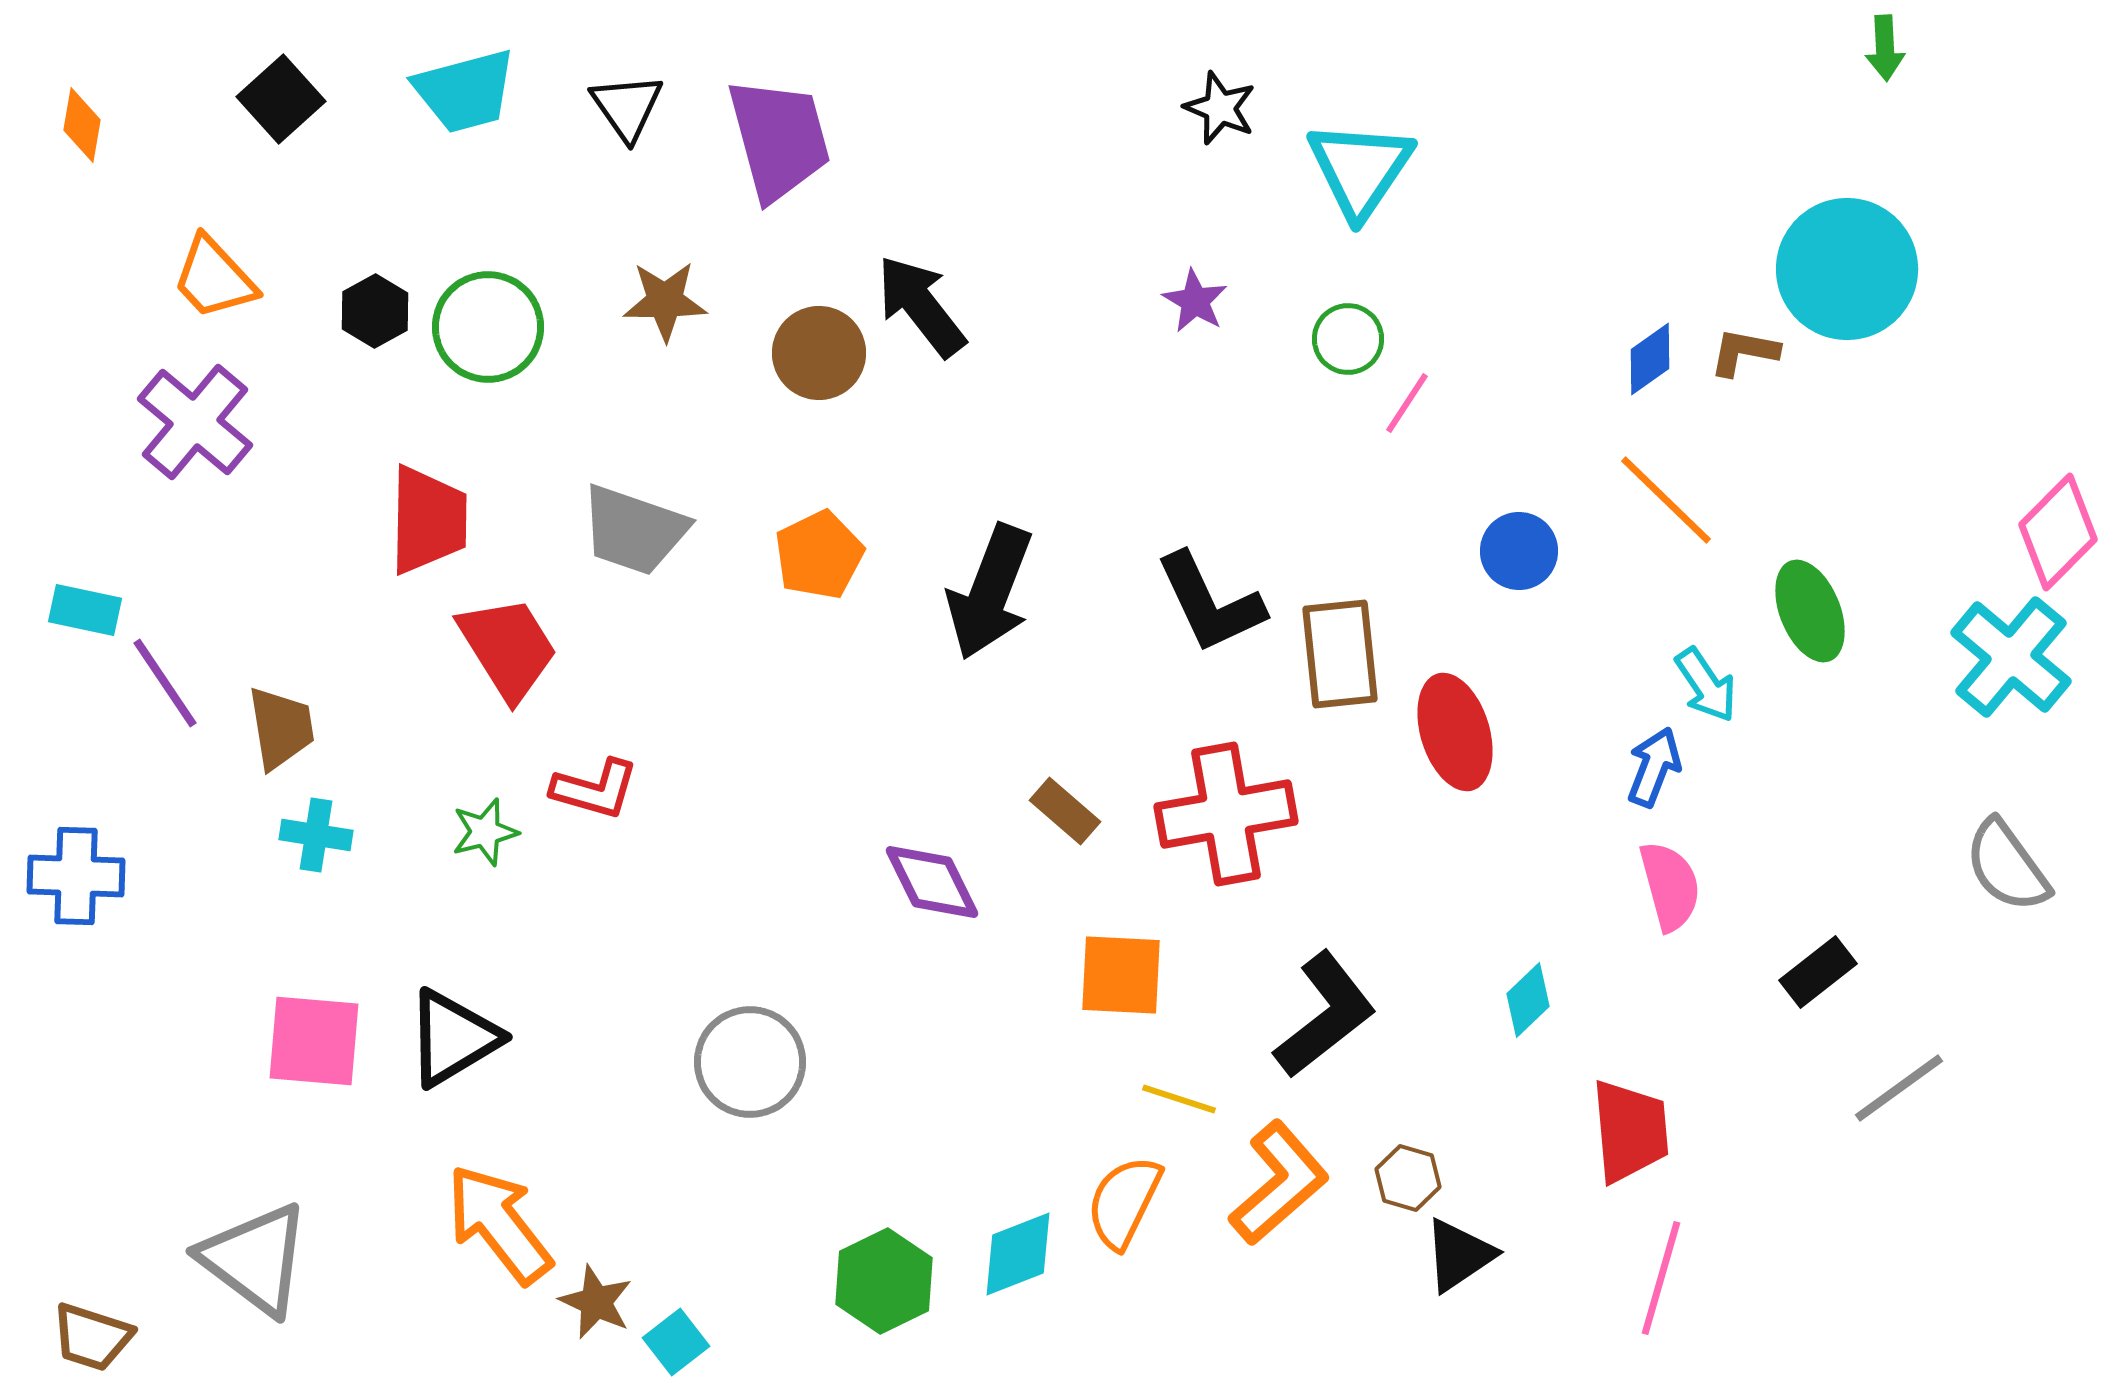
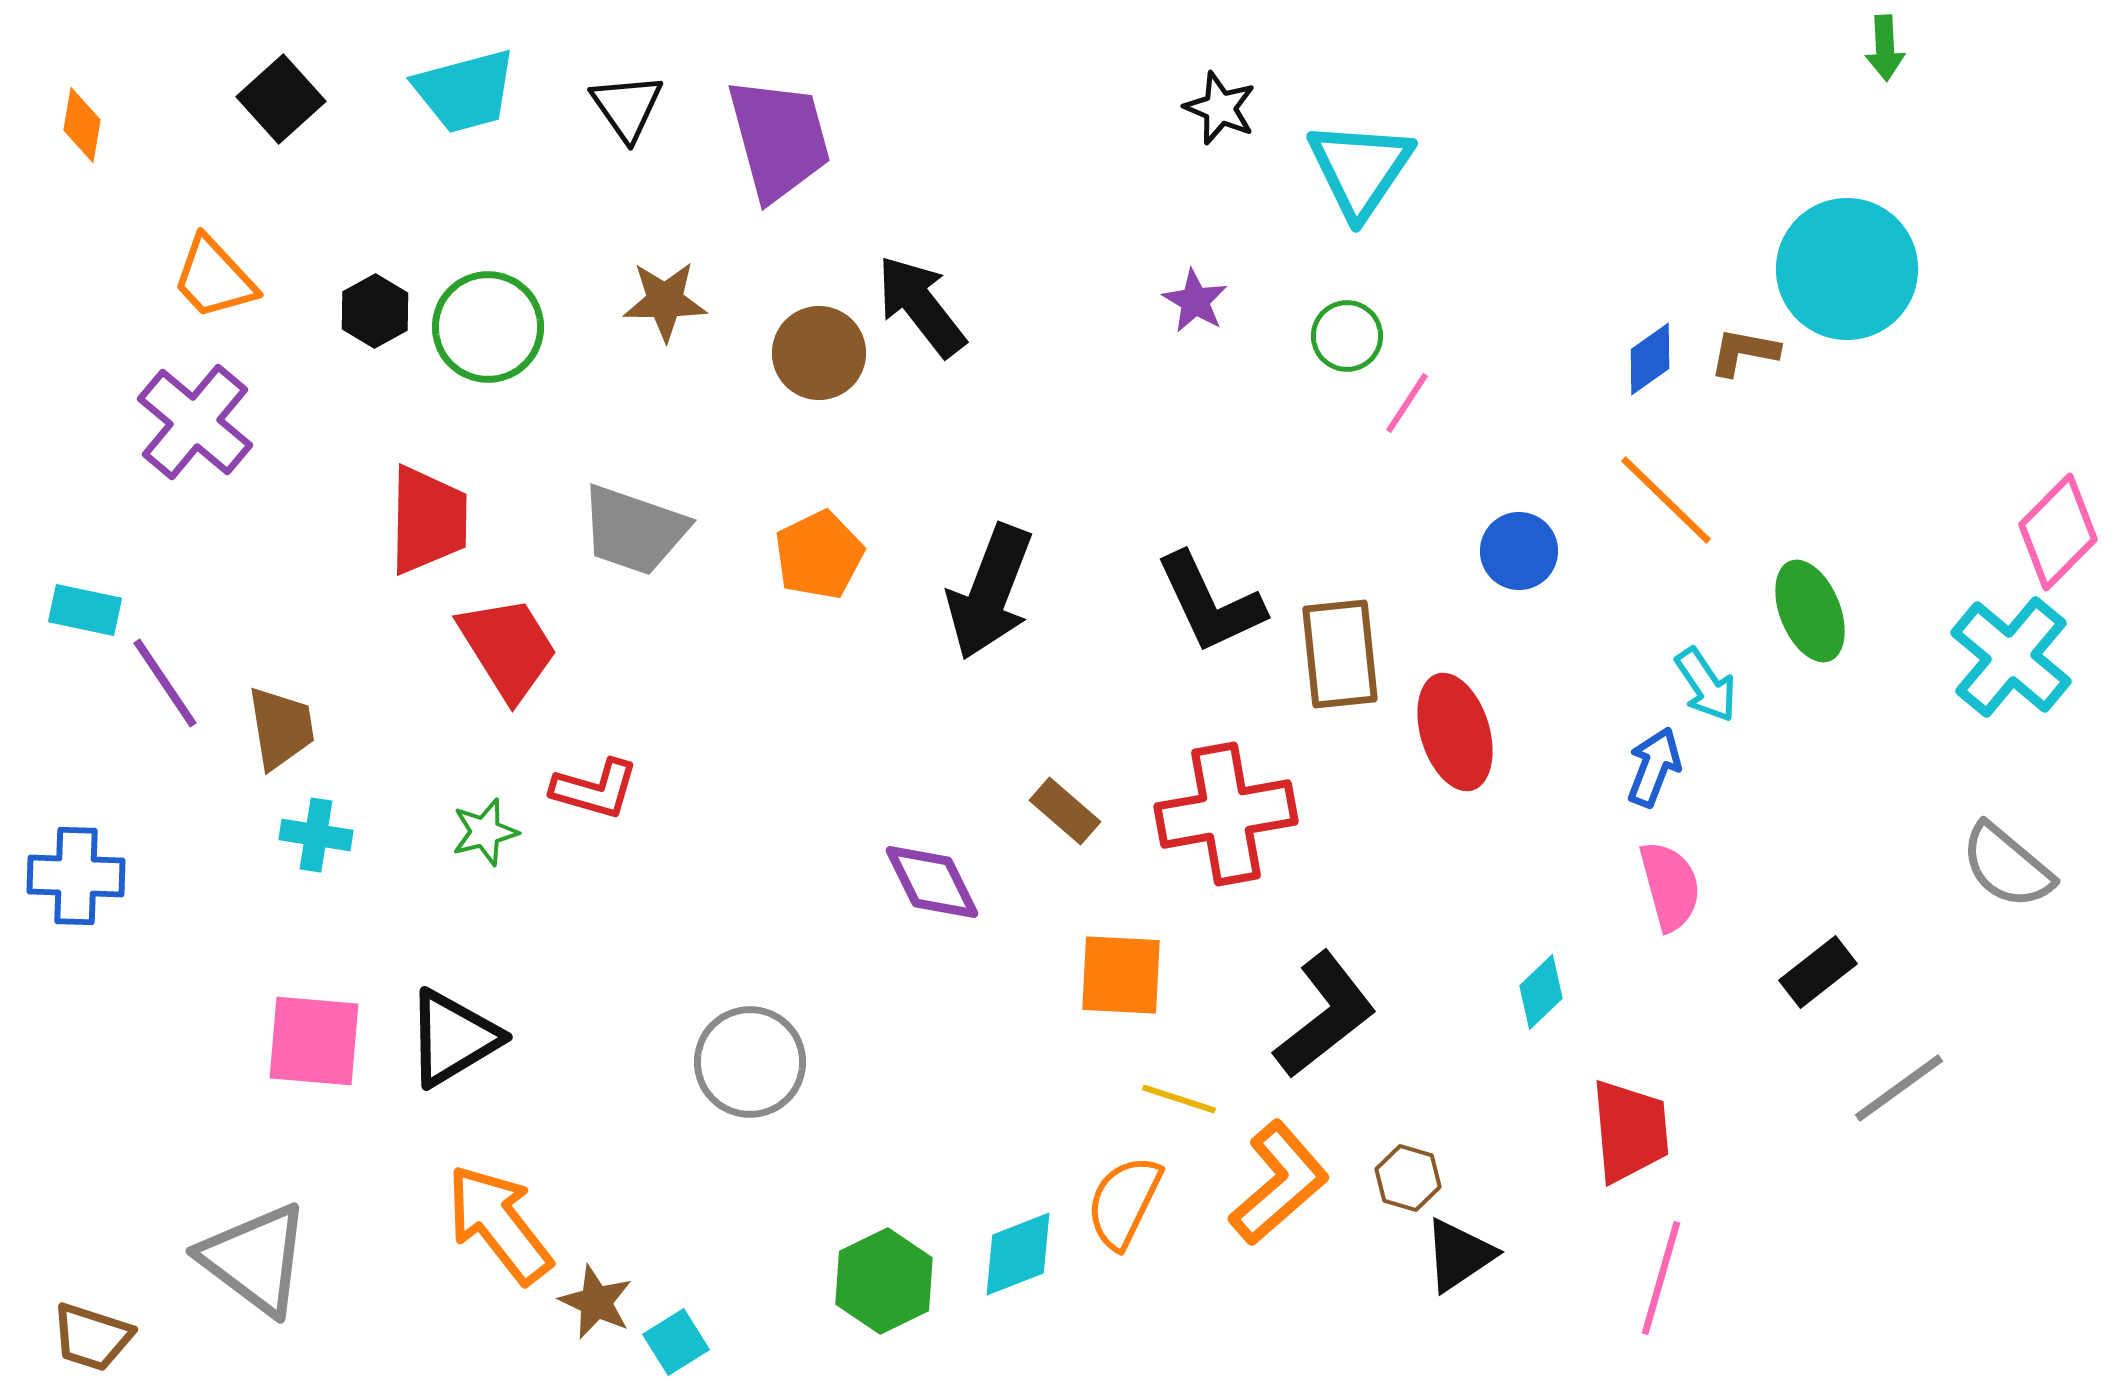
green circle at (1348, 339): moved 1 px left, 3 px up
gray semicircle at (2007, 866): rotated 14 degrees counterclockwise
cyan diamond at (1528, 1000): moved 13 px right, 8 px up
cyan square at (676, 1342): rotated 6 degrees clockwise
